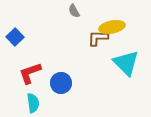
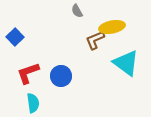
gray semicircle: moved 3 px right
brown L-shape: moved 3 px left, 2 px down; rotated 25 degrees counterclockwise
cyan triangle: rotated 8 degrees counterclockwise
red L-shape: moved 2 px left
blue circle: moved 7 px up
